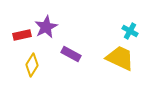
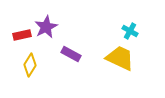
yellow diamond: moved 2 px left
